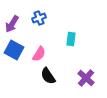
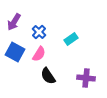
blue cross: moved 14 px down; rotated 24 degrees counterclockwise
purple arrow: moved 2 px right, 2 px up
cyan rectangle: rotated 48 degrees clockwise
blue square: moved 1 px right, 2 px down
purple cross: rotated 36 degrees counterclockwise
